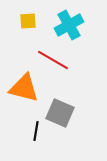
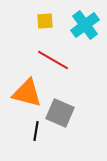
yellow square: moved 17 px right
cyan cross: moved 16 px right; rotated 8 degrees counterclockwise
orange triangle: moved 3 px right, 5 px down
